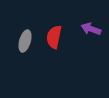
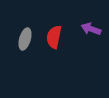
gray ellipse: moved 2 px up
